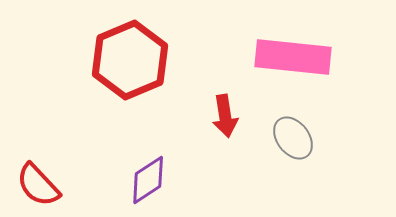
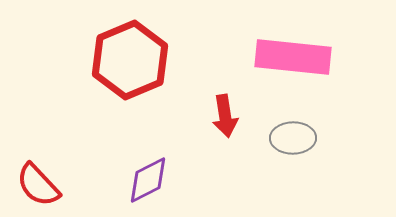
gray ellipse: rotated 54 degrees counterclockwise
purple diamond: rotated 6 degrees clockwise
